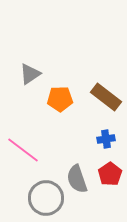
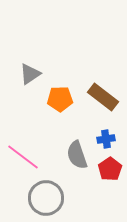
brown rectangle: moved 3 px left
pink line: moved 7 px down
red pentagon: moved 5 px up
gray semicircle: moved 24 px up
